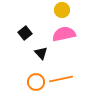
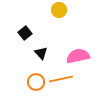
yellow circle: moved 3 px left
pink semicircle: moved 14 px right, 22 px down
